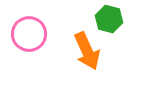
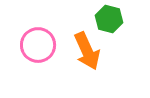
pink circle: moved 9 px right, 11 px down
